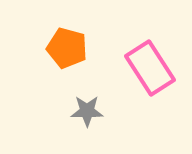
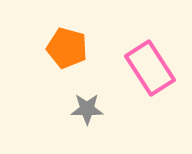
gray star: moved 2 px up
